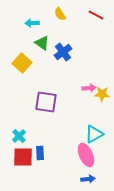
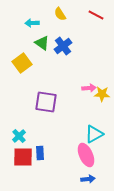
blue cross: moved 6 px up
yellow square: rotated 12 degrees clockwise
